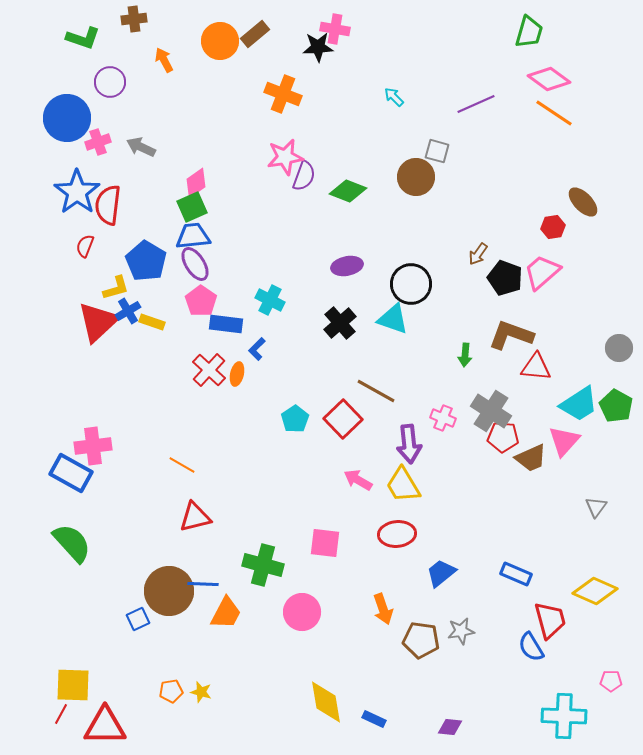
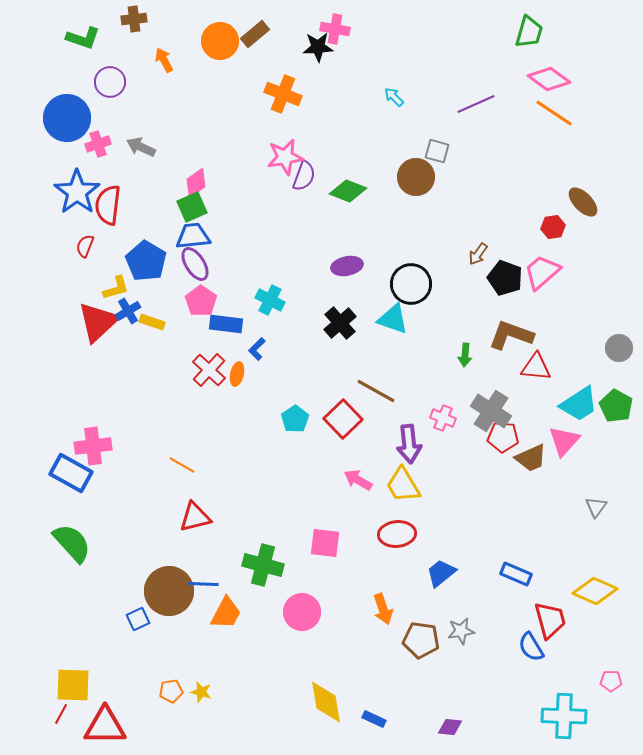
pink cross at (98, 142): moved 2 px down
